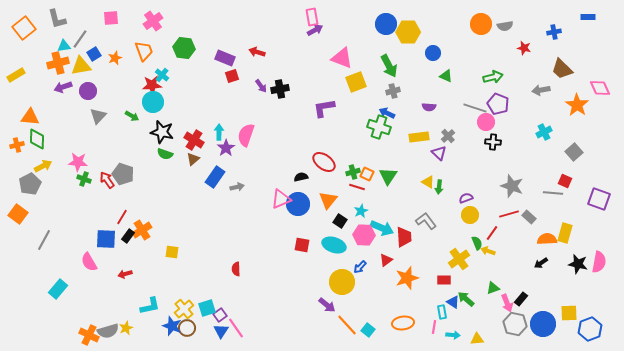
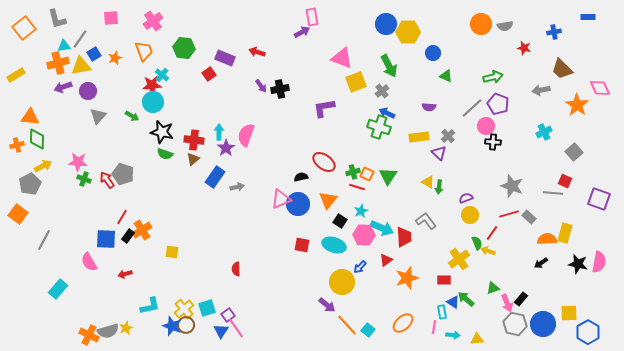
purple arrow at (315, 30): moved 13 px left, 2 px down
red square at (232, 76): moved 23 px left, 2 px up; rotated 16 degrees counterclockwise
gray cross at (393, 91): moved 11 px left; rotated 24 degrees counterclockwise
gray line at (475, 108): moved 3 px left; rotated 60 degrees counterclockwise
pink circle at (486, 122): moved 4 px down
red cross at (194, 140): rotated 24 degrees counterclockwise
purple square at (220, 315): moved 8 px right
orange ellipse at (403, 323): rotated 35 degrees counterclockwise
brown circle at (187, 328): moved 1 px left, 3 px up
blue hexagon at (590, 329): moved 2 px left, 3 px down; rotated 10 degrees counterclockwise
